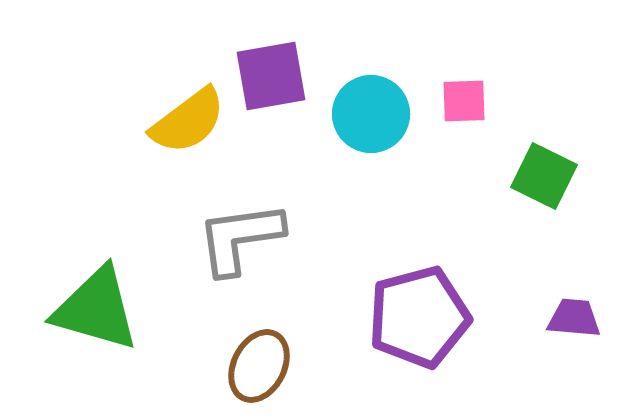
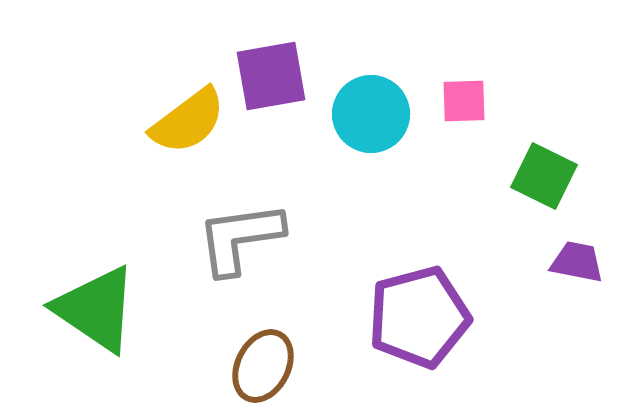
green triangle: rotated 18 degrees clockwise
purple trapezoid: moved 3 px right, 56 px up; rotated 6 degrees clockwise
brown ellipse: moved 4 px right
